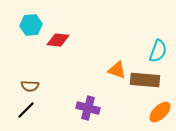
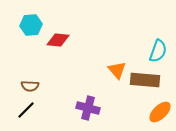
orange triangle: rotated 30 degrees clockwise
